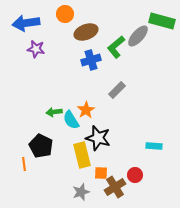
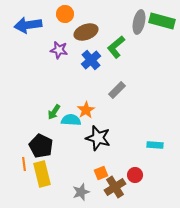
blue arrow: moved 2 px right, 2 px down
gray ellipse: moved 1 px right, 14 px up; rotated 30 degrees counterclockwise
purple star: moved 23 px right, 1 px down
blue cross: rotated 24 degrees counterclockwise
green arrow: rotated 49 degrees counterclockwise
cyan semicircle: rotated 126 degrees clockwise
cyan rectangle: moved 1 px right, 1 px up
yellow rectangle: moved 40 px left, 19 px down
orange square: rotated 24 degrees counterclockwise
